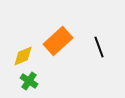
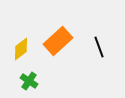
yellow diamond: moved 2 px left, 7 px up; rotated 15 degrees counterclockwise
